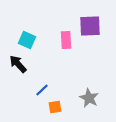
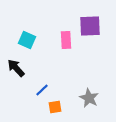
black arrow: moved 2 px left, 4 px down
